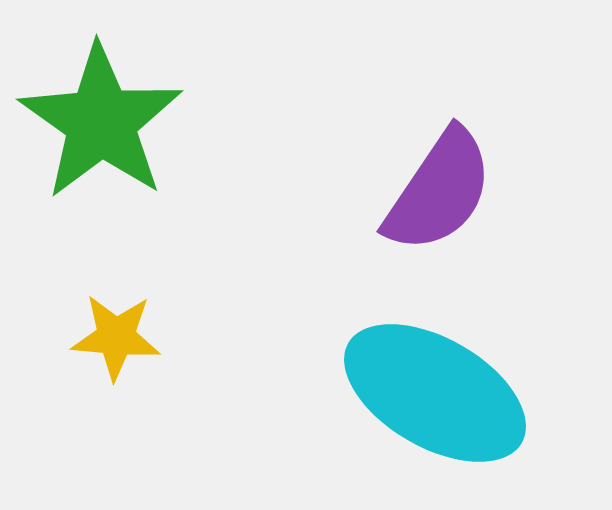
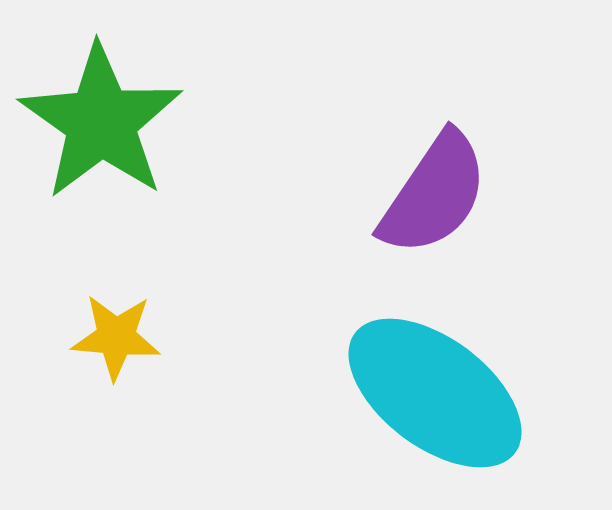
purple semicircle: moved 5 px left, 3 px down
cyan ellipse: rotated 7 degrees clockwise
